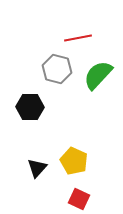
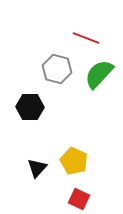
red line: moved 8 px right; rotated 32 degrees clockwise
green semicircle: moved 1 px right, 1 px up
